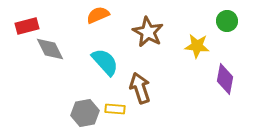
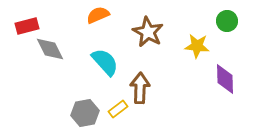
purple diamond: rotated 12 degrees counterclockwise
brown arrow: rotated 20 degrees clockwise
yellow rectangle: moved 3 px right; rotated 42 degrees counterclockwise
